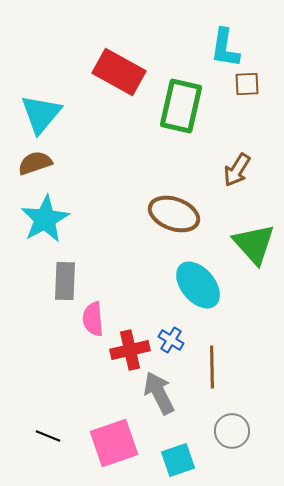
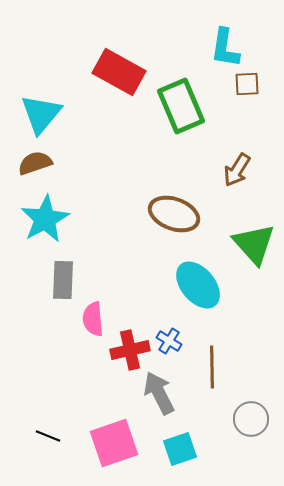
green rectangle: rotated 36 degrees counterclockwise
gray rectangle: moved 2 px left, 1 px up
blue cross: moved 2 px left, 1 px down
gray circle: moved 19 px right, 12 px up
cyan square: moved 2 px right, 11 px up
